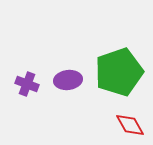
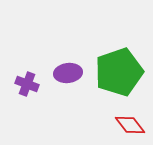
purple ellipse: moved 7 px up
red diamond: rotated 8 degrees counterclockwise
